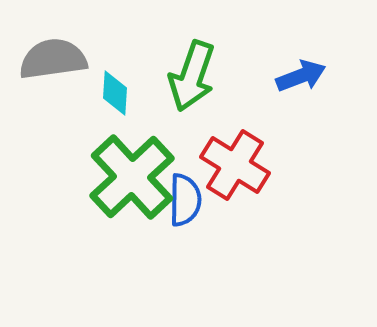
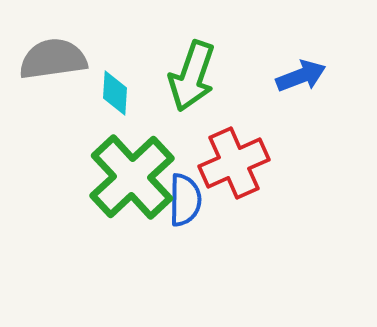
red cross: moved 1 px left, 2 px up; rotated 34 degrees clockwise
